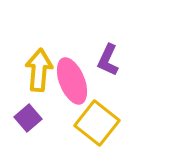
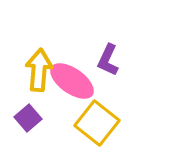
pink ellipse: rotated 33 degrees counterclockwise
